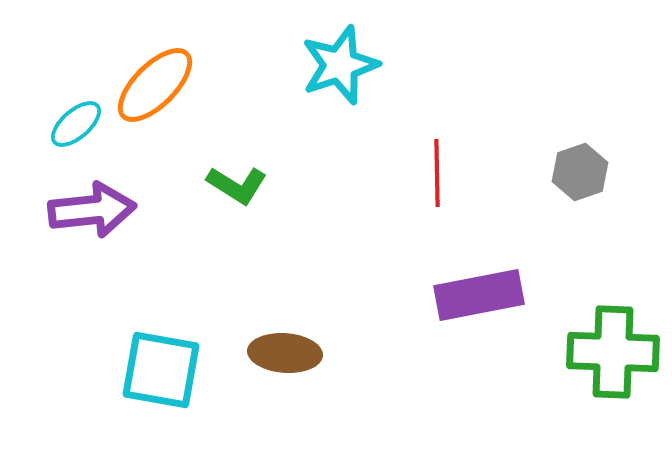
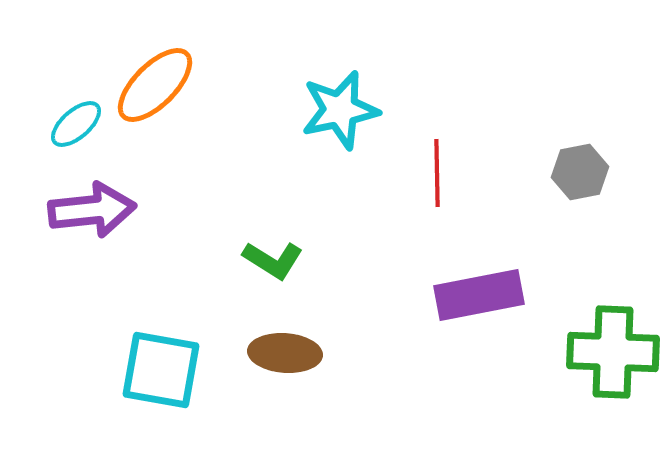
cyan star: moved 45 px down; rotated 6 degrees clockwise
gray hexagon: rotated 8 degrees clockwise
green L-shape: moved 36 px right, 75 px down
